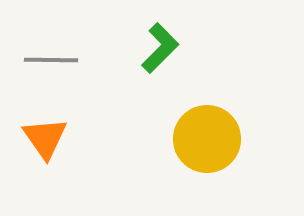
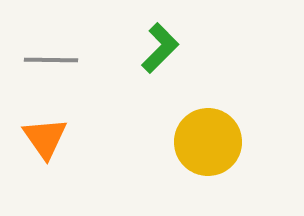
yellow circle: moved 1 px right, 3 px down
